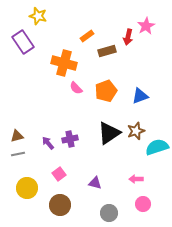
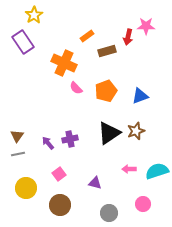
yellow star: moved 4 px left, 1 px up; rotated 24 degrees clockwise
pink star: rotated 30 degrees clockwise
orange cross: rotated 10 degrees clockwise
brown triangle: rotated 40 degrees counterclockwise
cyan semicircle: moved 24 px down
pink arrow: moved 7 px left, 10 px up
yellow circle: moved 1 px left
